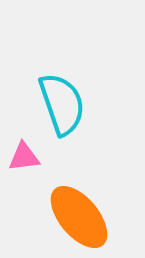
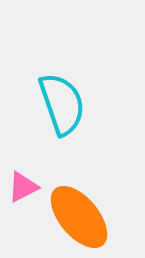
pink triangle: moved 1 px left, 30 px down; rotated 20 degrees counterclockwise
